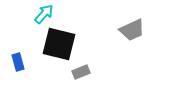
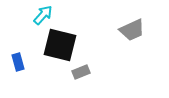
cyan arrow: moved 1 px left, 1 px down
black square: moved 1 px right, 1 px down
